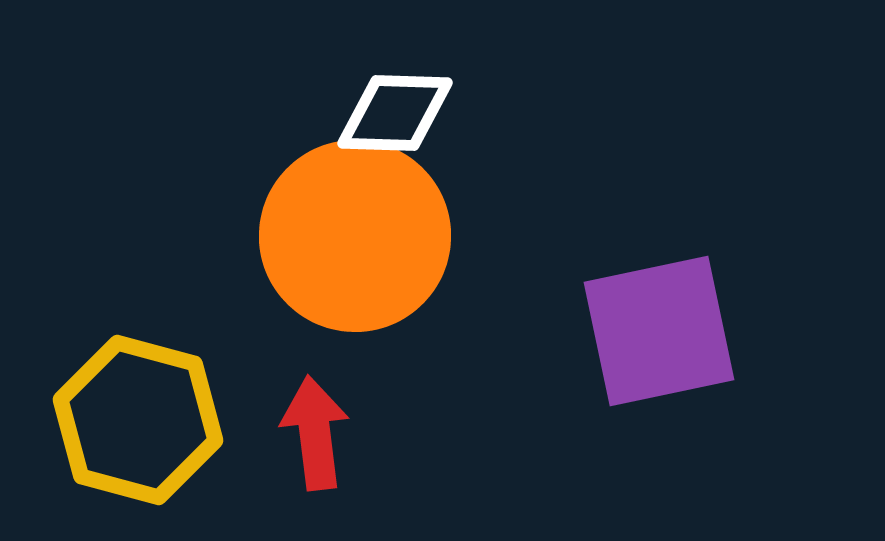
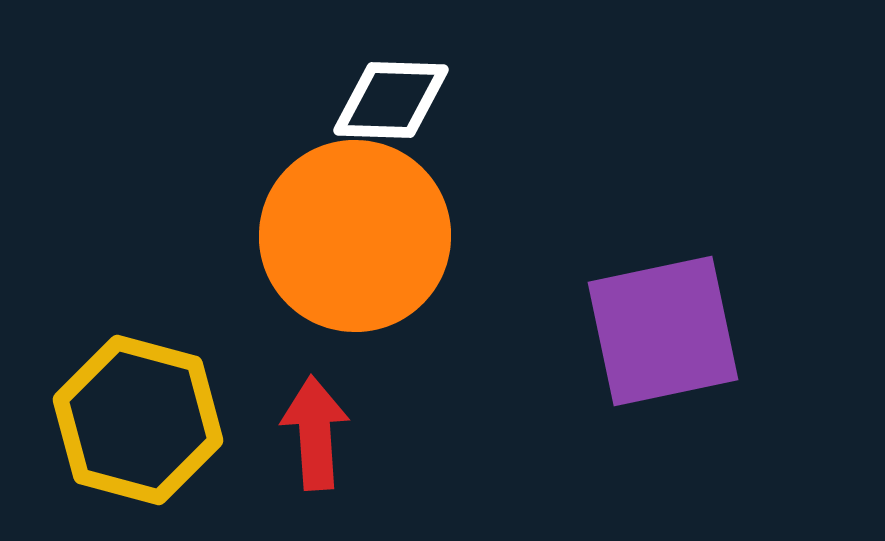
white diamond: moved 4 px left, 13 px up
purple square: moved 4 px right
red arrow: rotated 3 degrees clockwise
